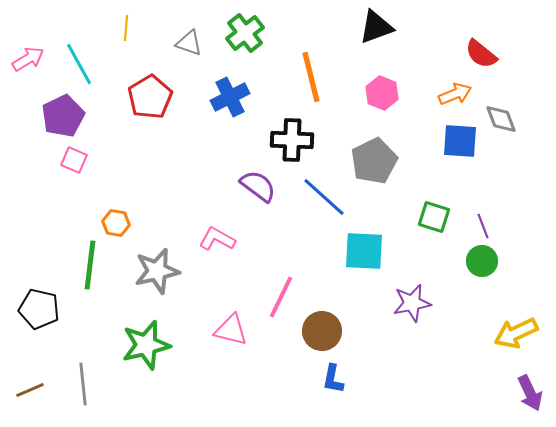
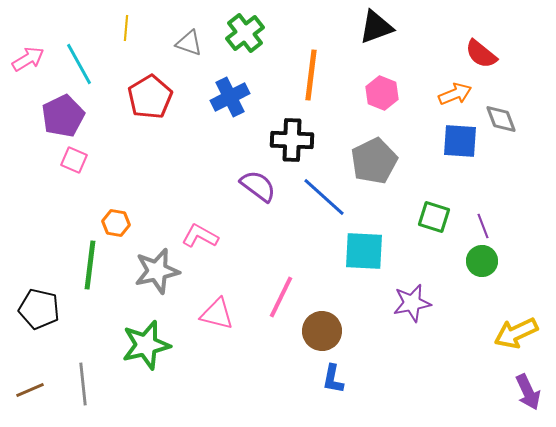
orange line: moved 2 px up; rotated 21 degrees clockwise
pink L-shape: moved 17 px left, 3 px up
pink triangle: moved 14 px left, 16 px up
purple arrow: moved 2 px left, 1 px up
